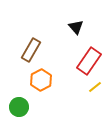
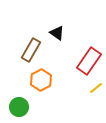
black triangle: moved 19 px left, 6 px down; rotated 14 degrees counterclockwise
yellow line: moved 1 px right, 1 px down
